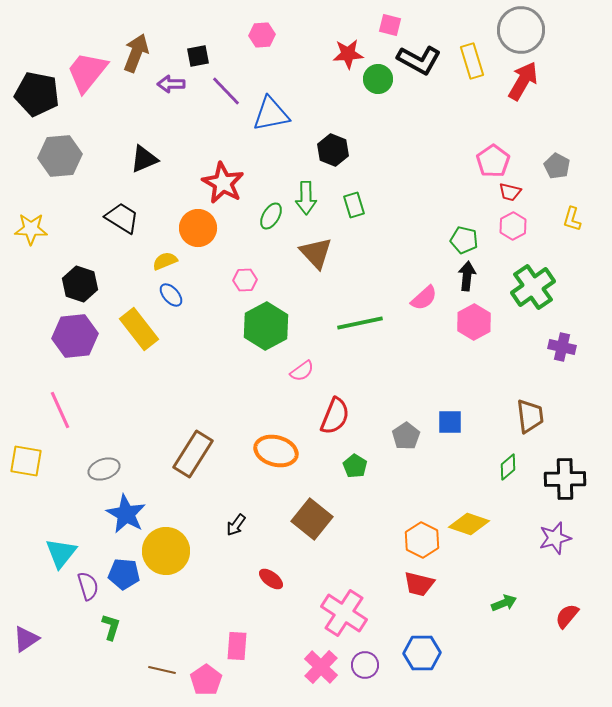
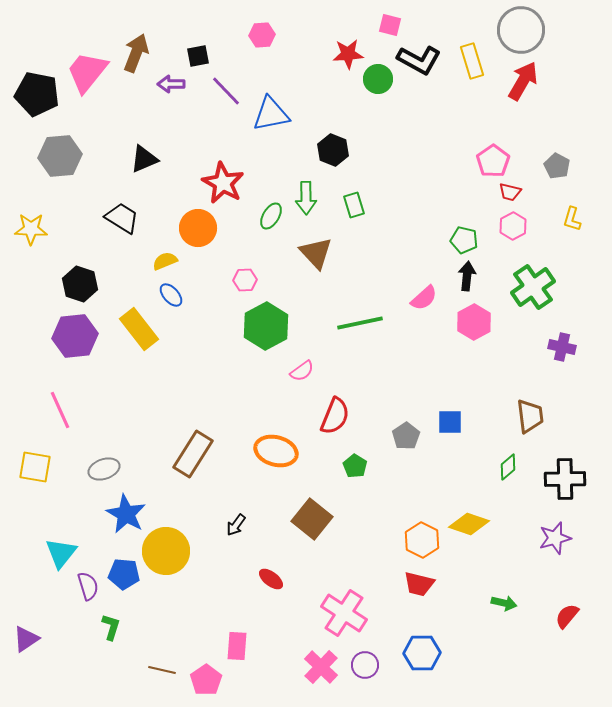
yellow square at (26, 461): moved 9 px right, 6 px down
green arrow at (504, 603): rotated 35 degrees clockwise
